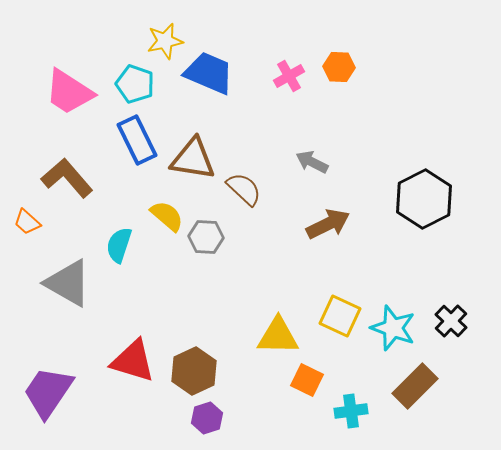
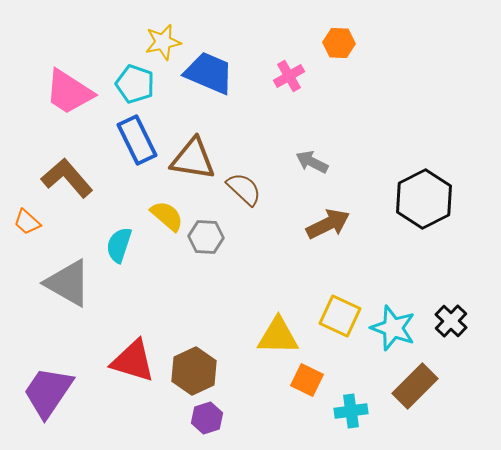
yellow star: moved 2 px left, 1 px down
orange hexagon: moved 24 px up
